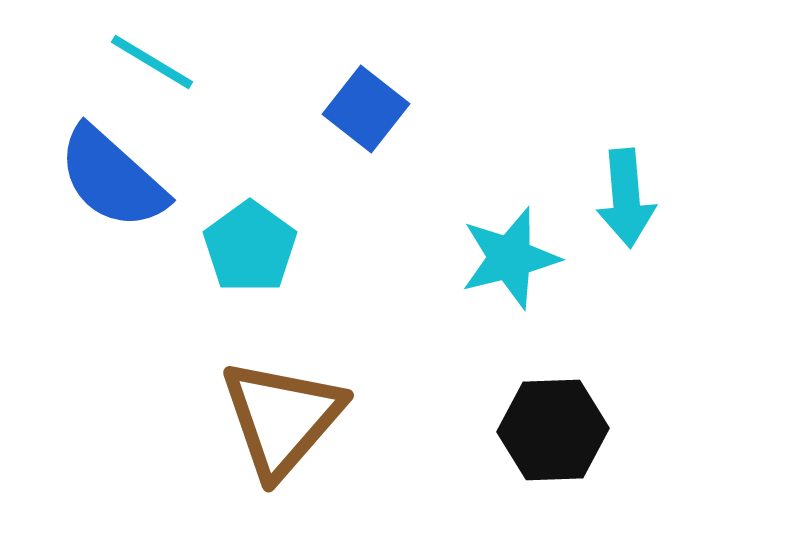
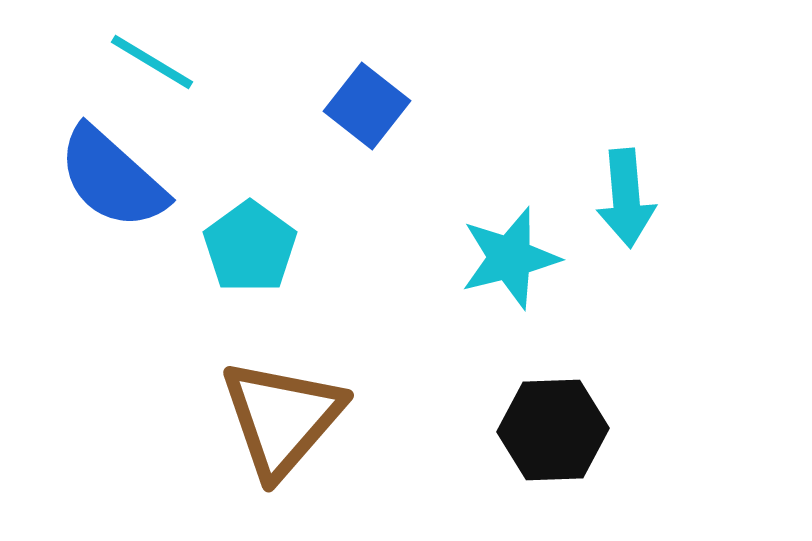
blue square: moved 1 px right, 3 px up
